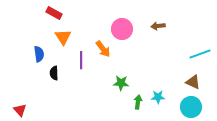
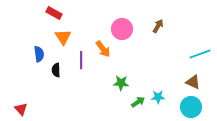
brown arrow: rotated 128 degrees clockwise
black semicircle: moved 2 px right, 3 px up
green arrow: rotated 48 degrees clockwise
red triangle: moved 1 px right, 1 px up
